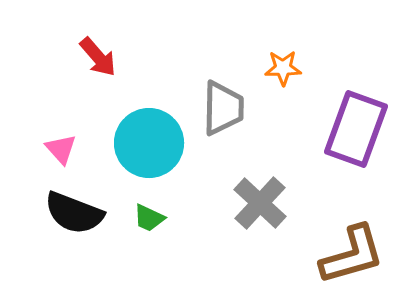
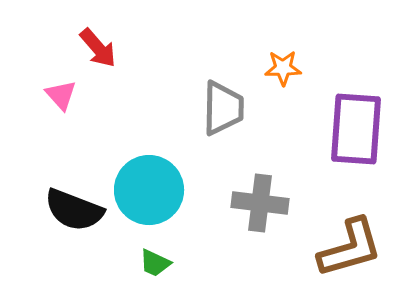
red arrow: moved 9 px up
purple rectangle: rotated 16 degrees counterclockwise
cyan circle: moved 47 px down
pink triangle: moved 54 px up
gray cross: rotated 36 degrees counterclockwise
black semicircle: moved 3 px up
green trapezoid: moved 6 px right, 45 px down
brown L-shape: moved 2 px left, 7 px up
